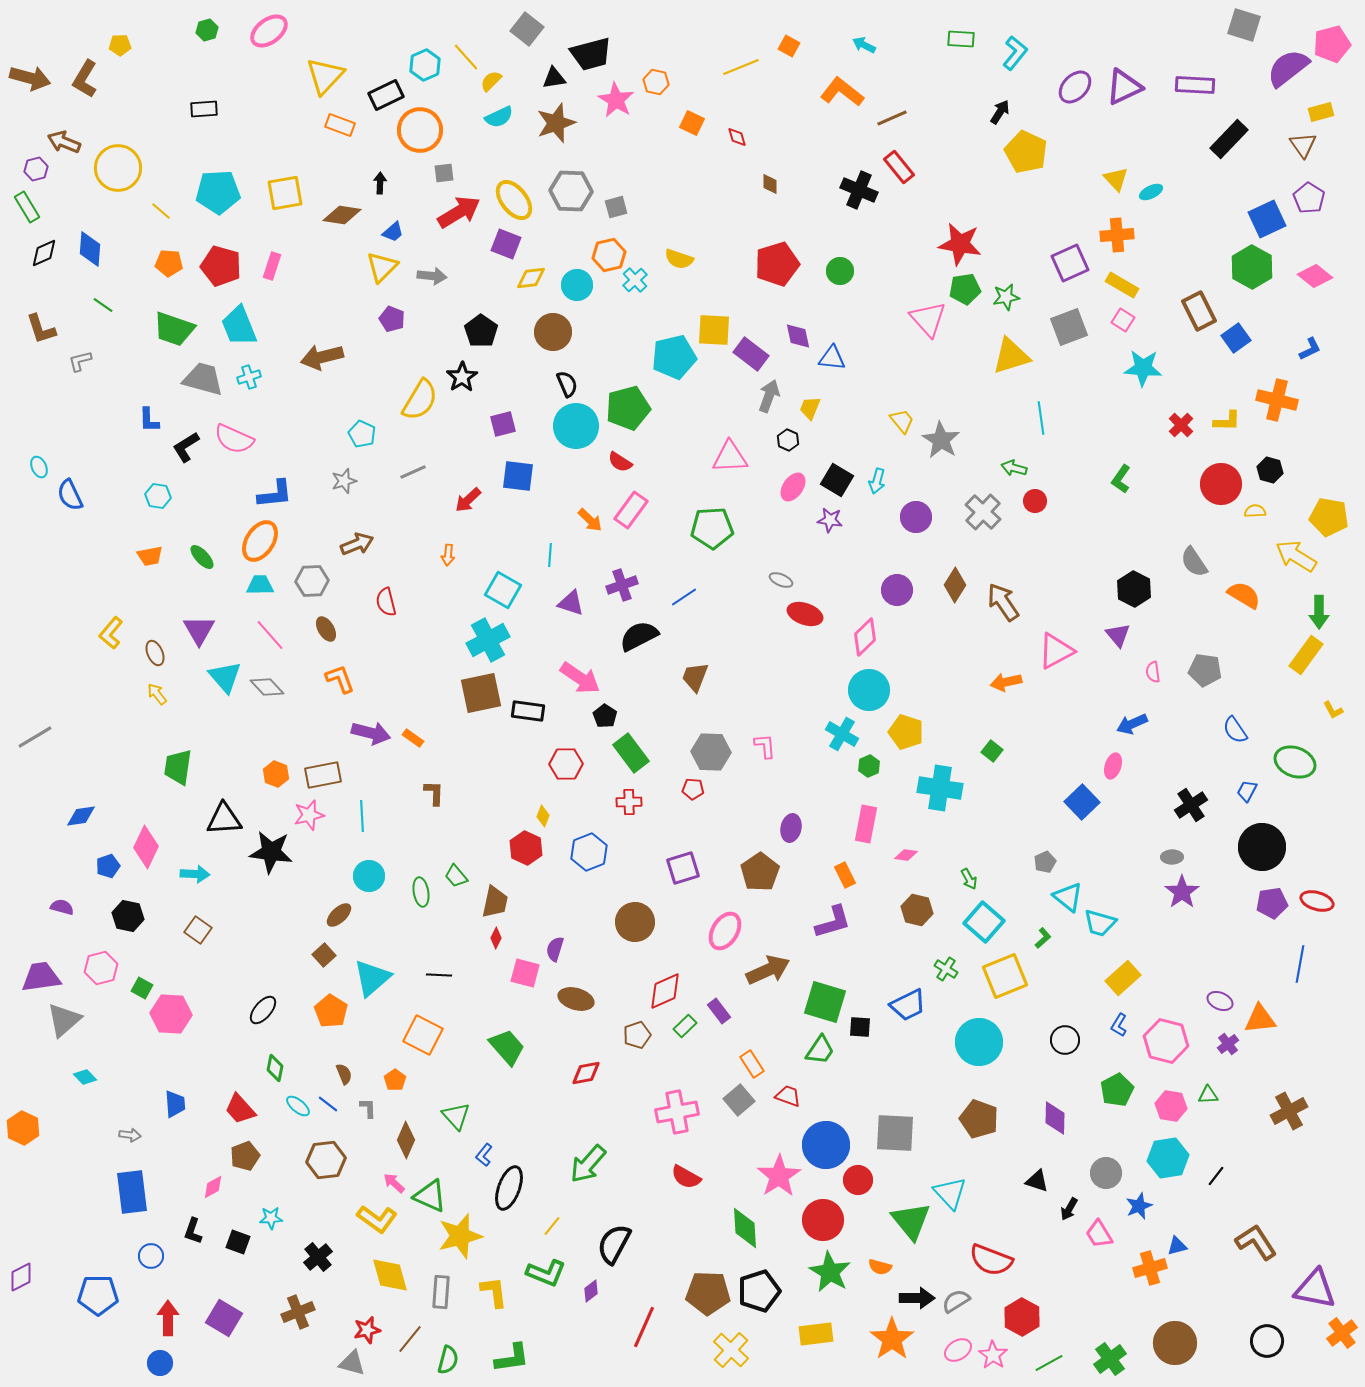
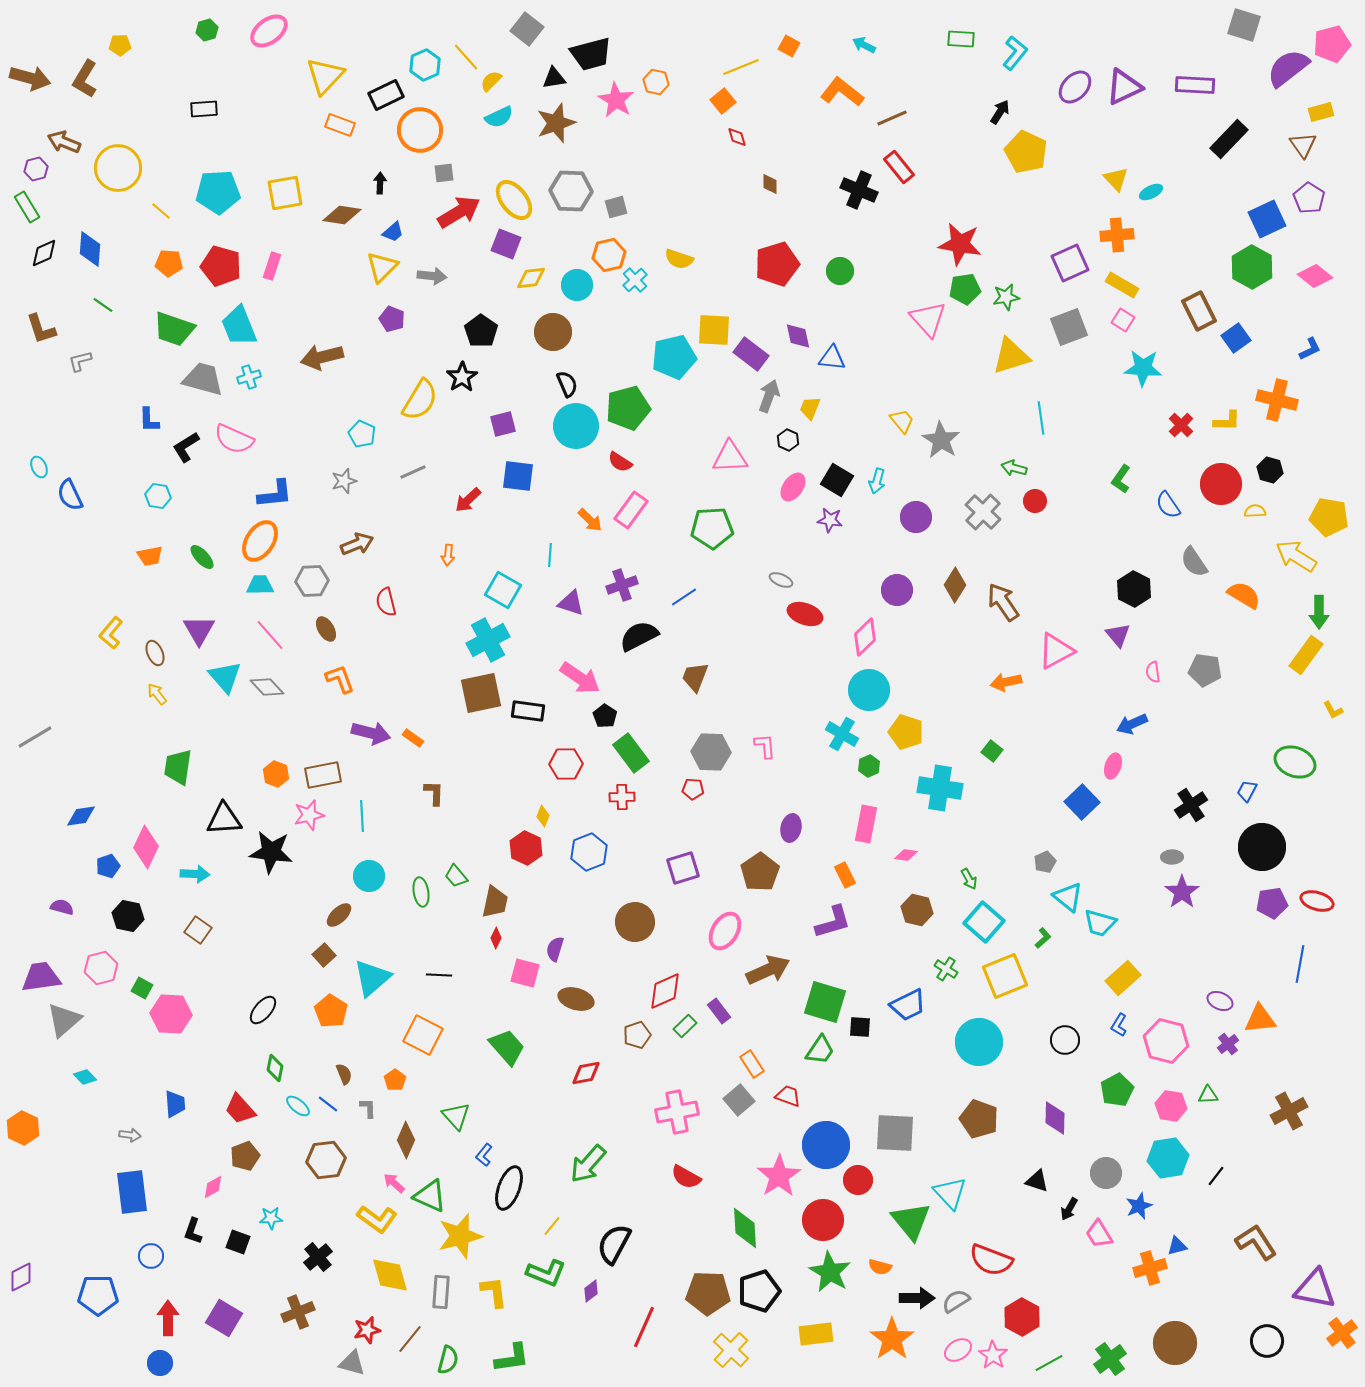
orange square at (692, 123): moved 31 px right, 22 px up; rotated 25 degrees clockwise
blue semicircle at (1235, 730): moved 67 px left, 225 px up
red cross at (629, 802): moved 7 px left, 5 px up
